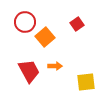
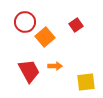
red square: moved 1 px left, 1 px down
